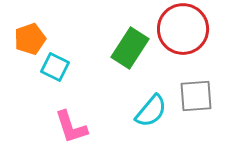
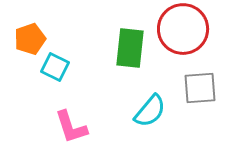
green rectangle: rotated 27 degrees counterclockwise
gray square: moved 4 px right, 8 px up
cyan semicircle: moved 1 px left
